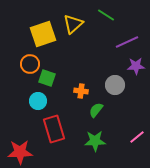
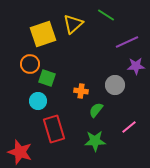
pink line: moved 8 px left, 10 px up
red star: rotated 20 degrees clockwise
